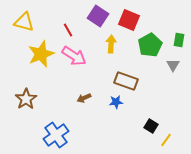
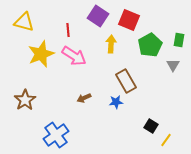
red line: rotated 24 degrees clockwise
brown rectangle: rotated 40 degrees clockwise
brown star: moved 1 px left, 1 px down
